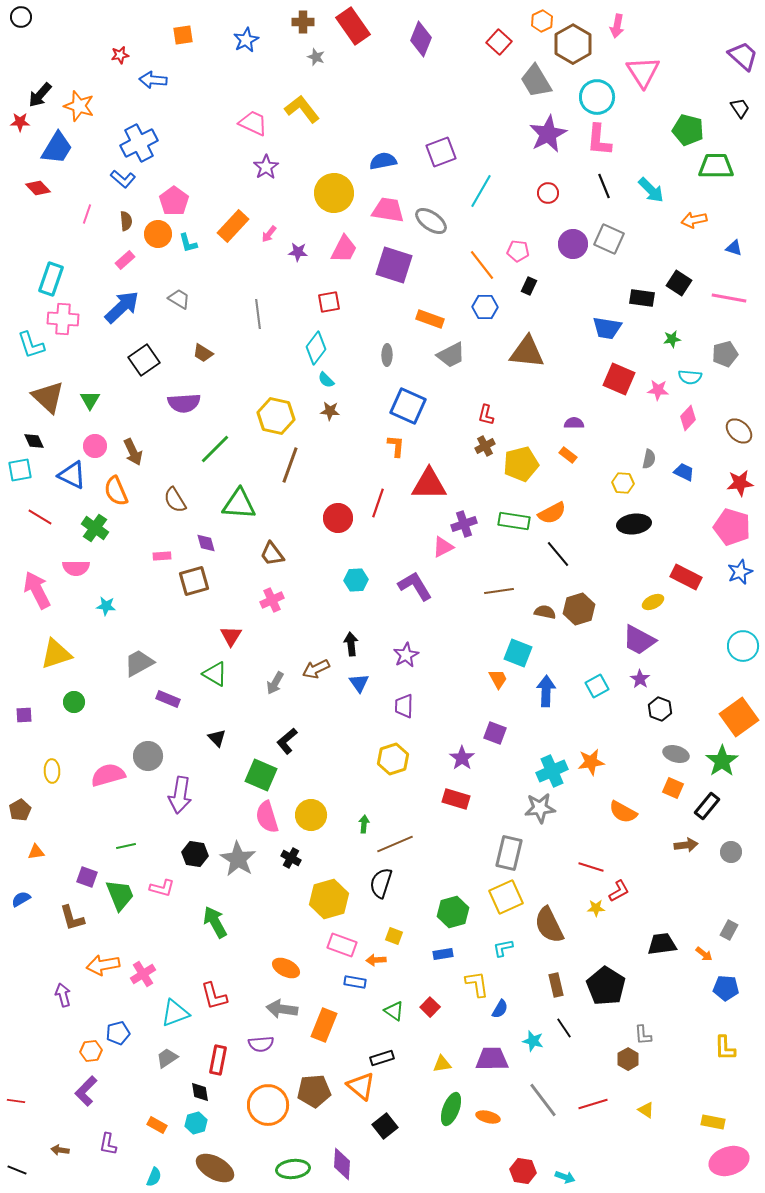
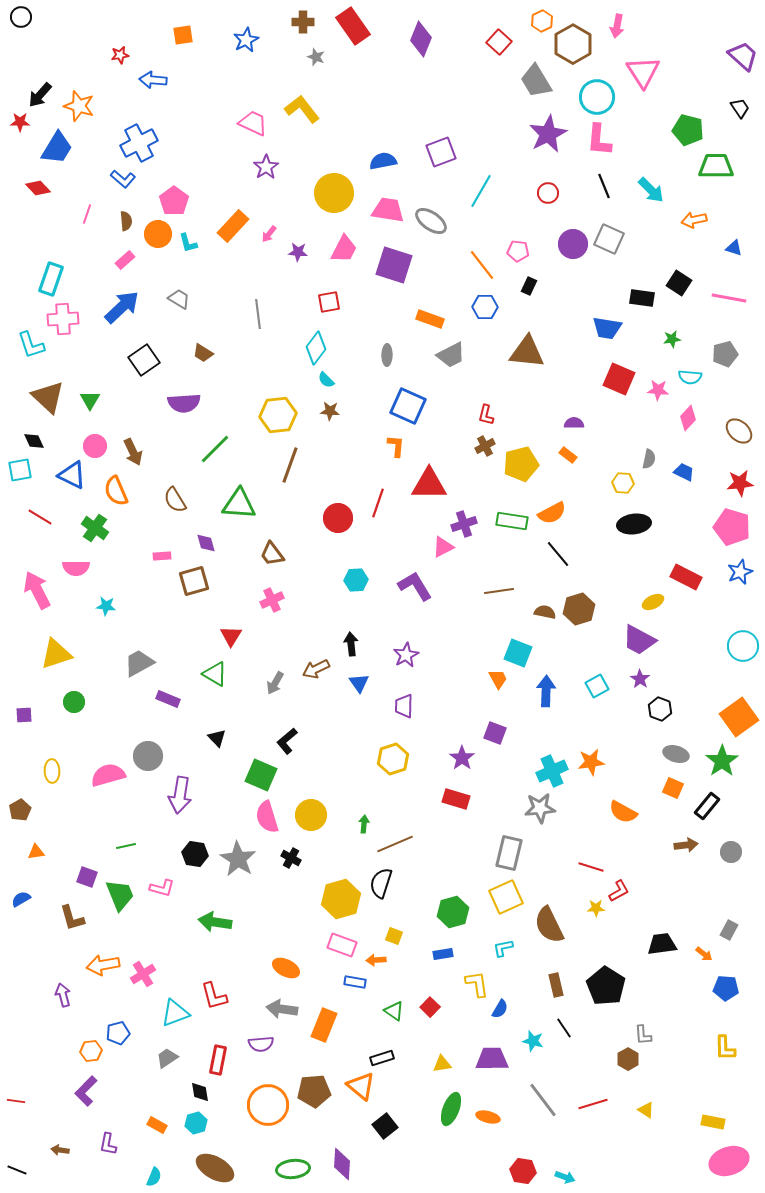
pink cross at (63, 319): rotated 8 degrees counterclockwise
yellow hexagon at (276, 416): moved 2 px right, 1 px up; rotated 18 degrees counterclockwise
green rectangle at (514, 521): moved 2 px left
yellow hexagon at (329, 899): moved 12 px right
green arrow at (215, 922): rotated 52 degrees counterclockwise
